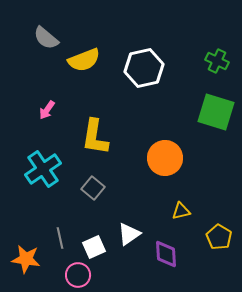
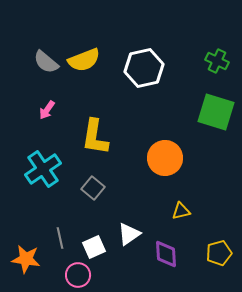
gray semicircle: moved 24 px down
yellow pentagon: moved 16 px down; rotated 25 degrees clockwise
